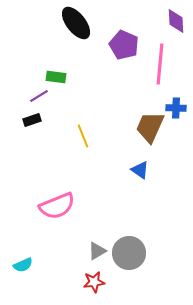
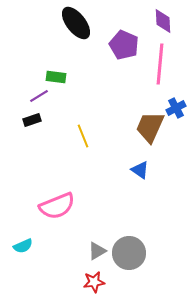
purple diamond: moved 13 px left
blue cross: rotated 30 degrees counterclockwise
cyan semicircle: moved 19 px up
